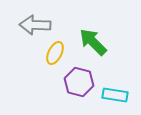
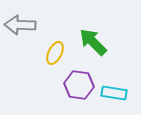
gray arrow: moved 15 px left
purple hexagon: moved 3 px down; rotated 8 degrees counterclockwise
cyan rectangle: moved 1 px left, 2 px up
